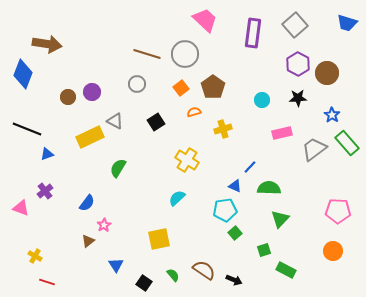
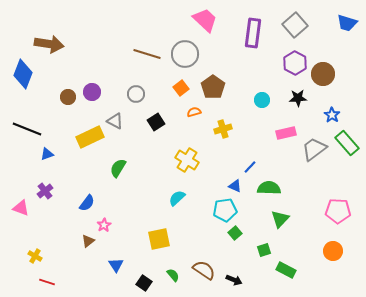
brown arrow at (47, 44): moved 2 px right
purple hexagon at (298, 64): moved 3 px left, 1 px up
brown circle at (327, 73): moved 4 px left, 1 px down
gray circle at (137, 84): moved 1 px left, 10 px down
pink rectangle at (282, 133): moved 4 px right
